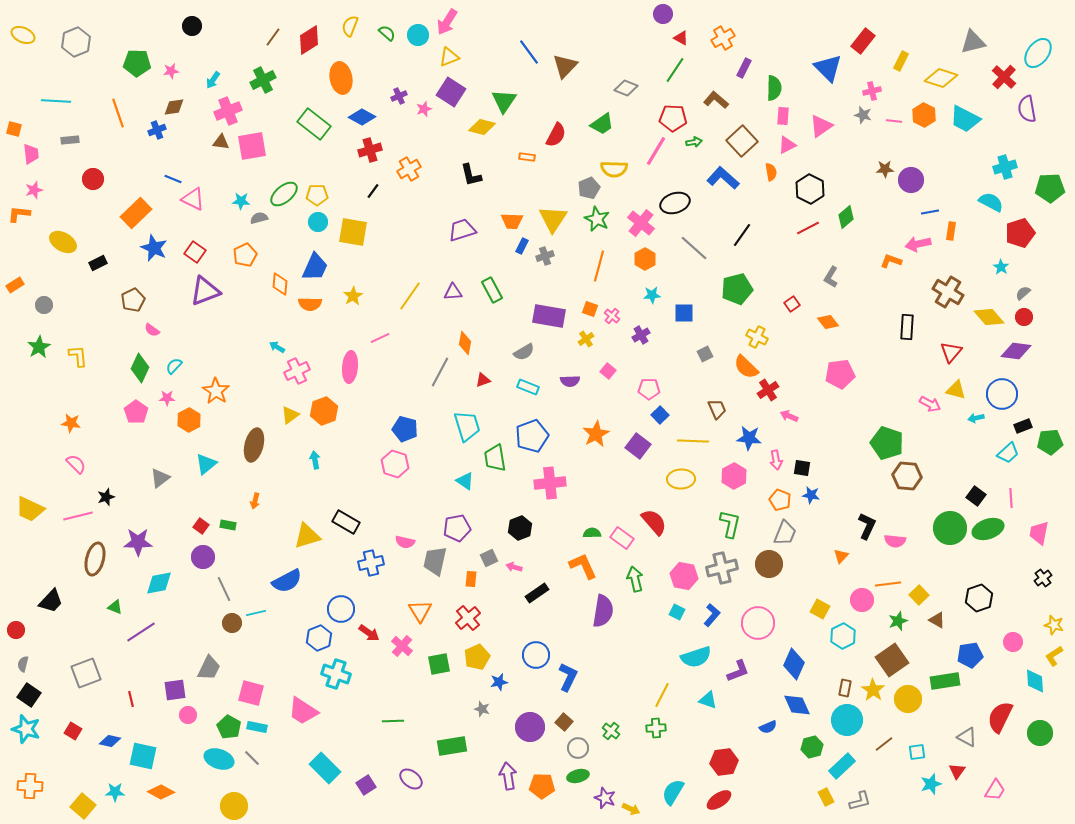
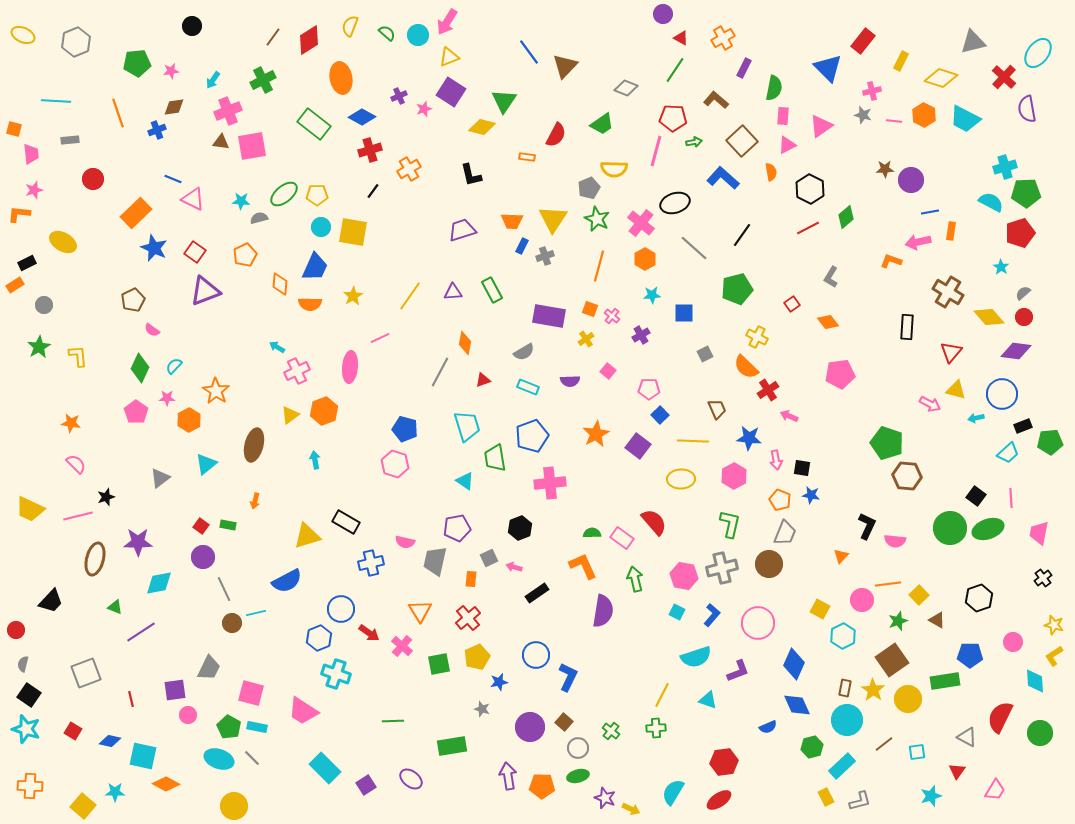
green pentagon at (137, 63): rotated 8 degrees counterclockwise
green semicircle at (774, 88): rotated 10 degrees clockwise
pink line at (656, 151): rotated 16 degrees counterclockwise
green pentagon at (1050, 188): moved 24 px left, 5 px down
cyan circle at (318, 222): moved 3 px right, 5 px down
pink arrow at (918, 244): moved 2 px up
black rectangle at (98, 263): moved 71 px left
blue pentagon at (970, 655): rotated 10 degrees clockwise
cyan star at (931, 784): moved 12 px down
orange diamond at (161, 792): moved 5 px right, 8 px up
